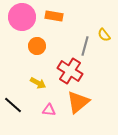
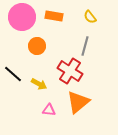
yellow semicircle: moved 14 px left, 18 px up
yellow arrow: moved 1 px right, 1 px down
black line: moved 31 px up
